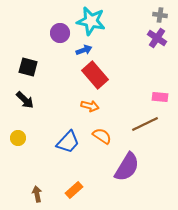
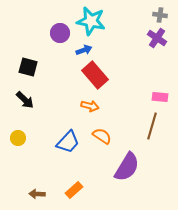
brown line: moved 7 px right, 2 px down; rotated 48 degrees counterclockwise
brown arrow: rotated 77 degrees counterclockwise
